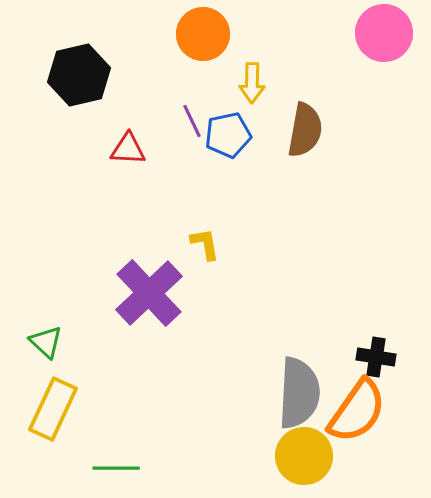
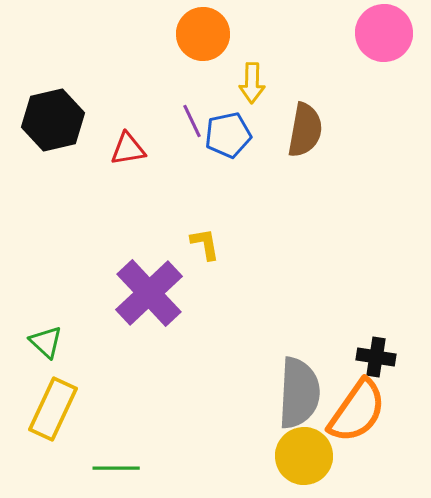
black hexagon: moved 26 px left, 45 px down
red triangle: rotated 12 degrees counterclockwise
